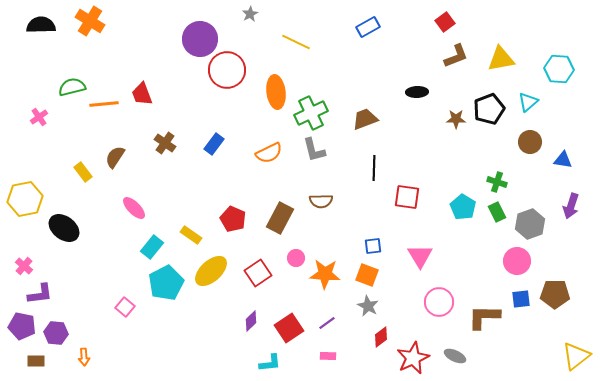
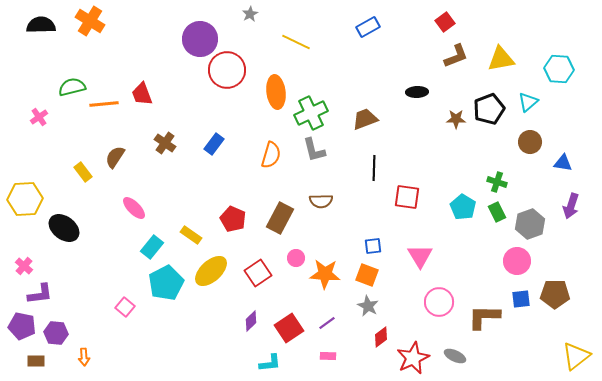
orange semicircle at (269, 153): moved 2 px right, 2 px down; rotated 48 degrees counterclockwise
blue triangle at (563, 160): moved 3 px down
yellow hexagon at (25, 199): rotated 8 degrees clockwise
